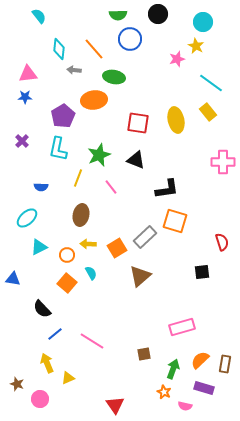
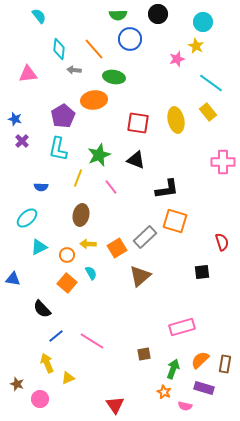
blue star at (25, 97): moved 10 px left, 22 px down; rotated 16 degrees clockwise
blue line at (55, 334): moved 1 px right, 2 px down
